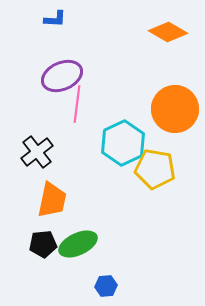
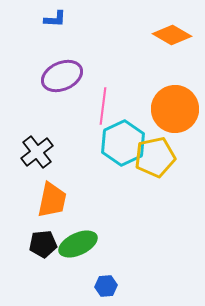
orange diamond: moved 4 px right, 3 px down
pink line: moved 26 px right, 2 px down
yellow pentagon: moved 12 px up; rotated 21 degrees counterclockwise
